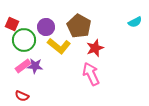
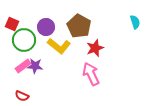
cyan semicircle: rotated 80 degrees counterclockwise
